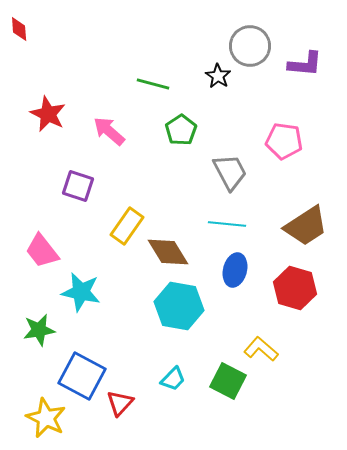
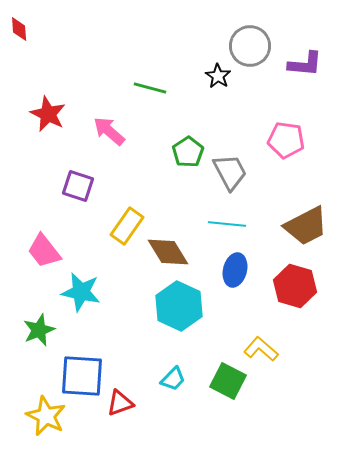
green line: moved 3 px left, 4 px down
green pentagon: moved 7 px right, 22 px down
pink pentagon: moved 2 px right, 1 px up
brown trapezoid: rotated 6 degrees clockwise
pink trapezoid: moved 2 px right
red hexagon: moved 2 px up
cyan hexagon: rotated 15 degrees clockwise
green star: rotated 12 degrees counterclockwise
blue square: rotated 24 degrees counterclockwise
red triangle: rotated 28 degrees clockwise
yellow star: moved 2 px up
